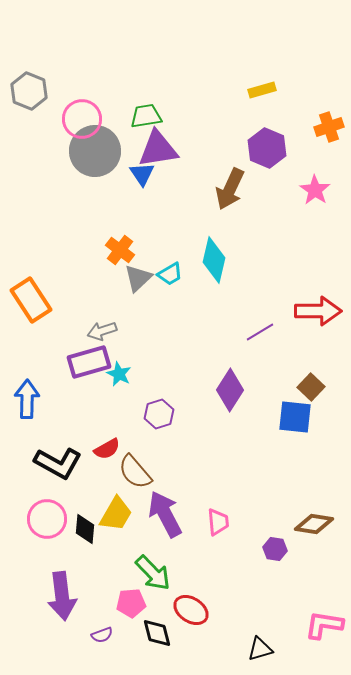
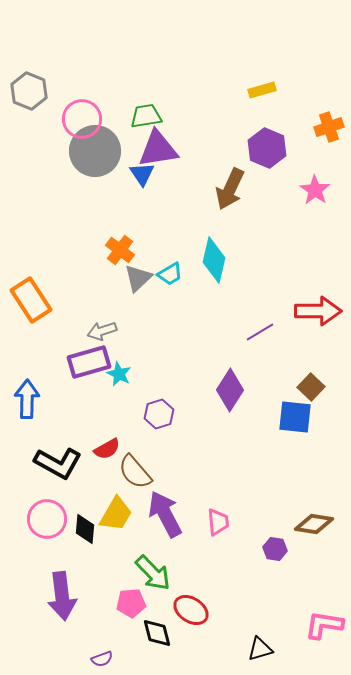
purple semicircle at (102, 635): moved 24 px down
